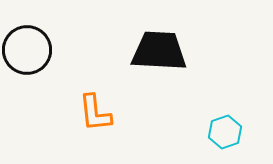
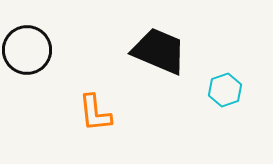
black trapezoid: rotated 20 degrees clockwise
cyan hexagon: moved 42 px up
